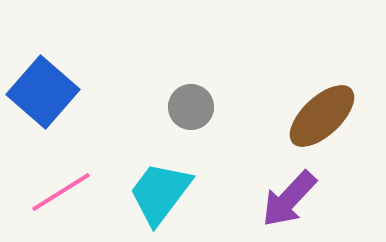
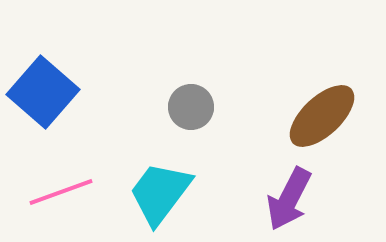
pink line: rotated 12 degrees clockwise
purple arrow: rotated 16 degrees counterclockwise
